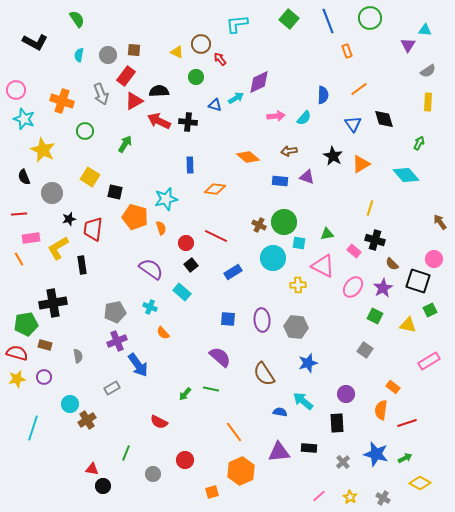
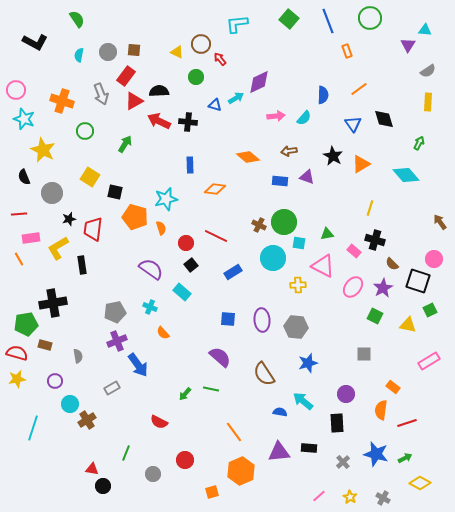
gray circle at (108, 55): moved 3 px up
gray square at (365, 350): moved 1 px left, 4 px down; rotated 35 degrees counterclockwise
purple circle at (44, 377): moved 11 px right, 4 px down
